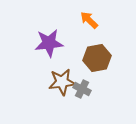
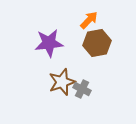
orange arrow: rotated 90 degrees clockwise
brown hexagon: moved 15 px up
brown star: rotated 12 degrees counterclockwise
